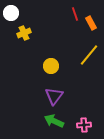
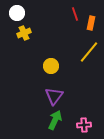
white circle: moved 6 px right
orange rectangle: rotated 40 degrees clockwise
yellow line: moved 3 px up
green arrow: moved 1 px right, 1 px up; rotated 90 degrees clockwise
